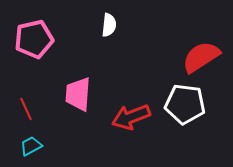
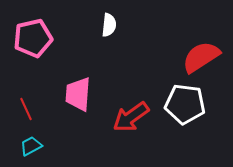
pink pentagon: moved 1 px left, 1 px up
red arrow: rotated 15 degrees counterclockwise
